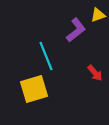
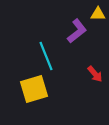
yellow triangle: moved 1 px up; rotated 21 degrees clockwise
purple L-shape: moved 1 px right, 1 px down
red arrow: moved 1 px down
